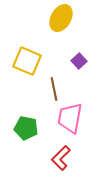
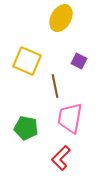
purple square: rotated 21 degrees counterclockwise
brown line: moved 1 px right, 3 px up
